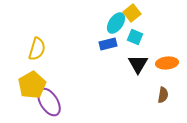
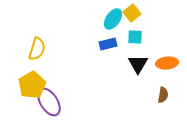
cyan ellipse: moved 3 px left, 4 px up
cyan square: rotated 21 degrees counterclockwise
